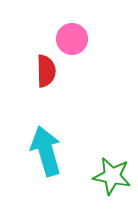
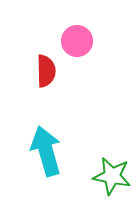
pink circle: moved 5 px right, 2 px down
